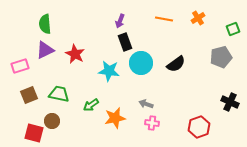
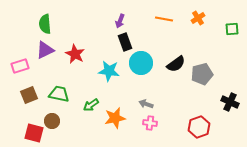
green square: moved 1 px left; rotated 16 degrees clockwise
gray pentagon: moved 19 px left, 17 px down
pink cross: moved 2 px left
